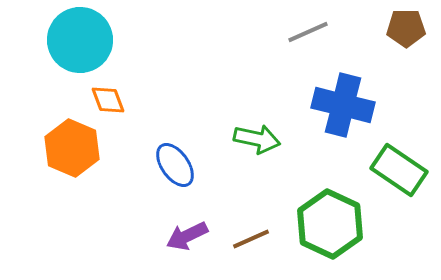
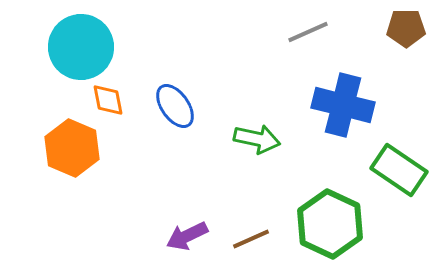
cyan circle: moved 1 px right, 7 px down
orange diamond: rotated 9 degrees clockwise
blue ellipse: moved 59 px up
